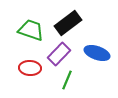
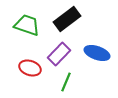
black rectangle: moved 1 px left, 4 px up
green trapezoid: moved 4 px left, 5 px up
red ellipse: rotated 15 degrees clockwise
green line: moved 1 px left, 2 px down
